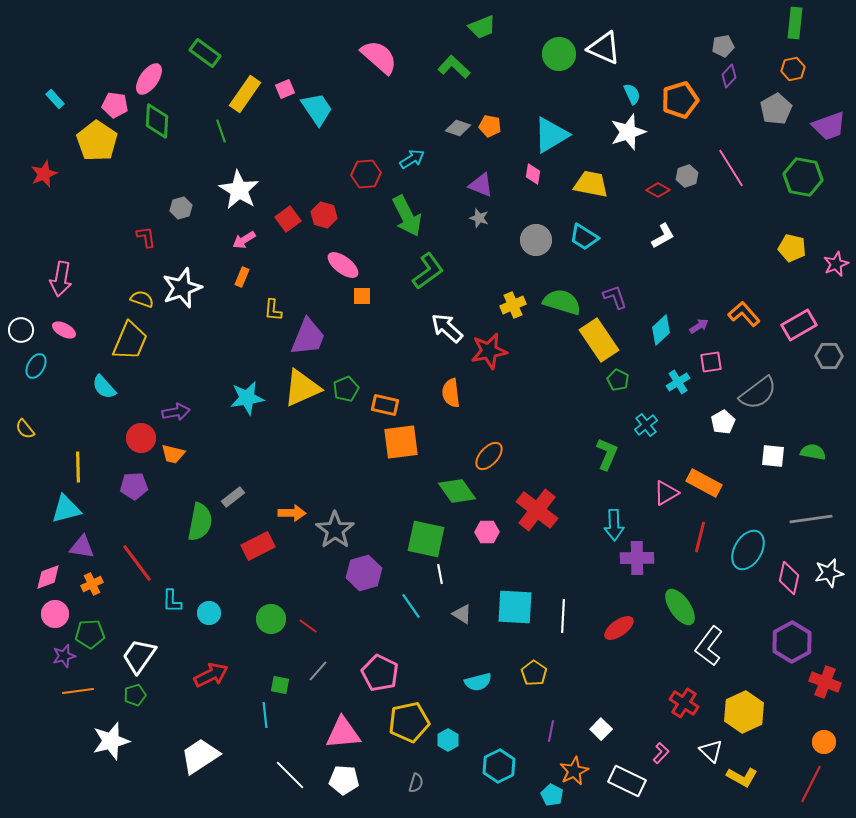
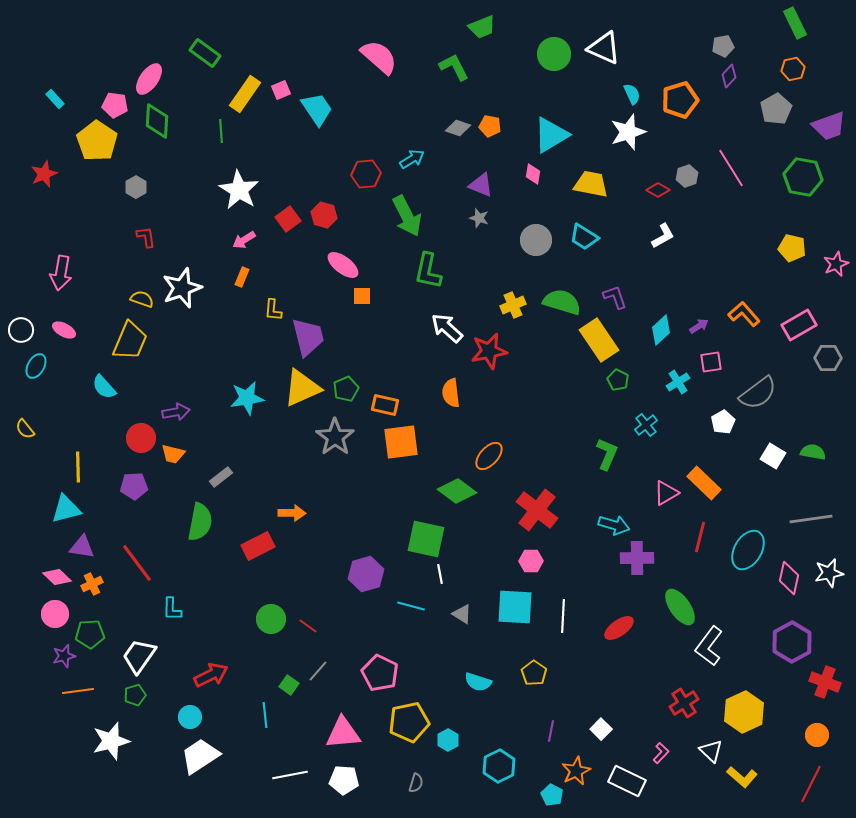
green rectangle at (795, 23): rotated 32 degrees counterclockwise
green circle at (559, 54): moved 5 px left
green L-shape at (454, 67): rotated 20 degrees clockwise
pink square at (285, 89): moved 4 px left, 1 px down
green line at (221, 131): rotated 15 degrees clockwise
gray hexagon at (181, 208): moved 45 px left, 21 px up; rotated 15 degrees counterclockwise
green L-shape at (428, 271): rotated 138 degrees clockwise
pink arrow at (61, 279): moved 6 px up
purple trapezoid at (308, 337): rotated 36 degrees counterclockwise
gray hexagon at (829, 356): moved 1 px left, 2 px down
white square at (773, 456): rotated 25 degrees clockwise
orange rectangle at (704, 483): rotated 16 degrees clockwise
green diamond at (457, 491): rotated 18 degrees counterclockwise
gray rectangle at (233, 497): moved 12 px left, 20 px up
cyan arrow at (614, 525): rotated 72 degrees counterclockwise
gray star at (335, 530): moved 93 px up
pink hexagon at (487, 532): moved 44 px right, 29 px down
purple hexagon at (364, 573): moved 2 px right, 1 px down
pink diamond at (48, 577): moved 9 px right; rotated 64 degrees clockwise
cyan L-shape at (172, 601): moved 8 px down
cyan line at (411, 606): rotated 40 degrees counterclockwise
cyan circle at (209, 613): moved 19 px left, 104 px down
cyan semicircle at (478, 682): rotated 32 degrees clockwise
green square at (280, 685): moved 9 px right; rotated 24 degrees clockwise
red cross at (684, 703): rotated 24 degrees clockwise
orange circle at (824, 742): moved 7 px left, 7 px up
orange star at (574, 771): moved 2 px right
white line at (290, 775): rotated 56 degrees counterclockwise
yellow L-shape at (742, 777): rotated 12 degrees clockwise
